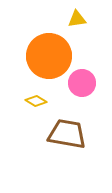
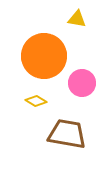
yellow triangle: rotated 18 degrees clockwise
orange circle: moved 5 px left
